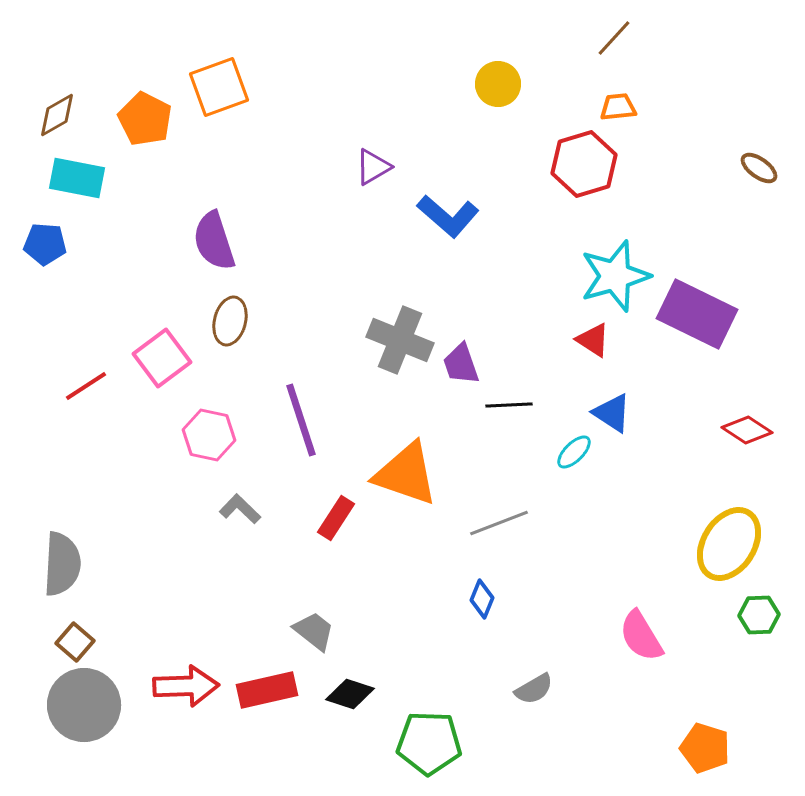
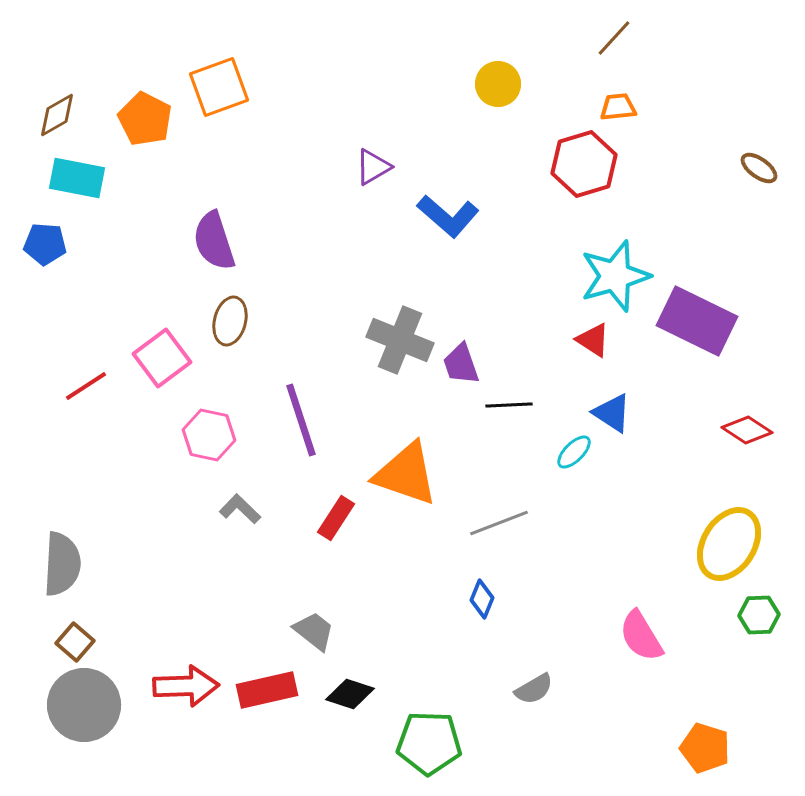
purple rectangle at (697, 314): moved 7 px down
